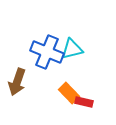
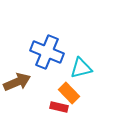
cyan triangle: moved 9 px right, 19 px down
brown arrow: rotated 132 degrees counterclockwise
red rectangle: moved 25 px left, 5 px down
